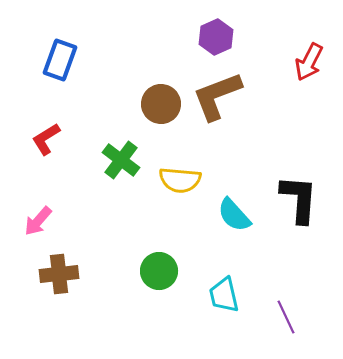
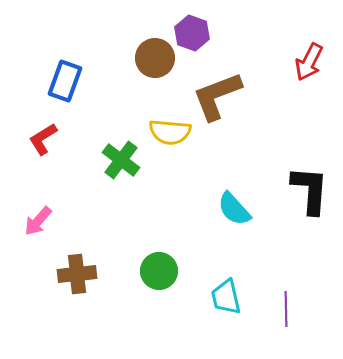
purple hexagon: moved 24 px left, 4 px up; rotated 16 degrees counterclockwise
blue rectangle: moved 5 px right, 21 px down
brown circle: moved 6 px left, 46 px up
red L-shape: moved 3 px left
yellow semicircle: moved 10 px left, 48 px up
black L-shape: moved 11 px right, 9 px up
cyan semicircle: moved 6 px up
brown cross: moved 18 px right
cyan trapezoid: moved 2 px right, 2 px down
purple line: moved 8 px up; rotated 24 degrees clockwise
